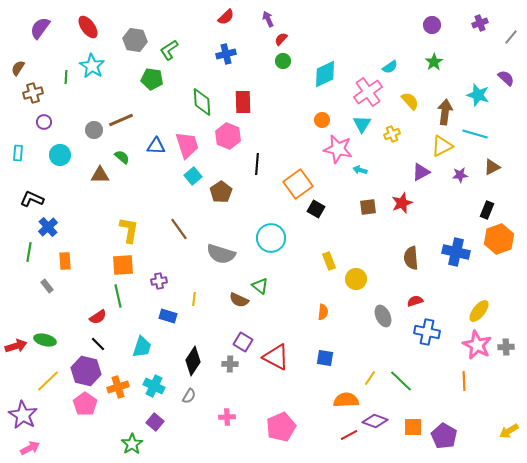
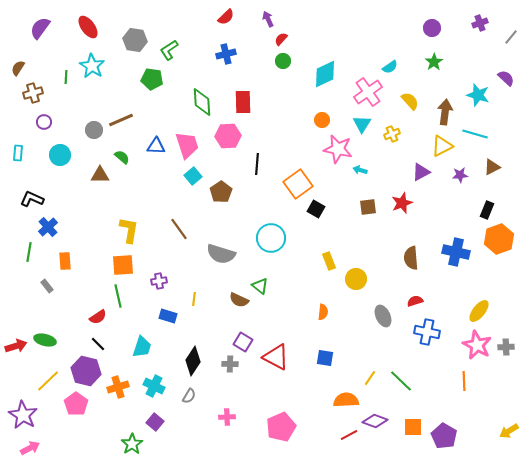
purple circle at (432, 25): moved 3 px down
pink hexagon at (228, 136): rotated 25 degrees counterclockwise
pink pentagon at (85, 404): moved 9 px left
